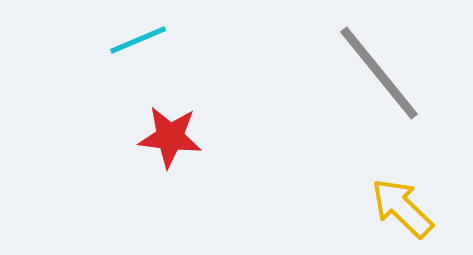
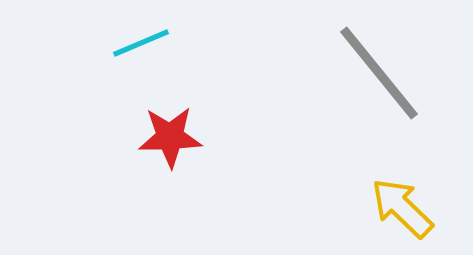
cyan line: moved 3 px right, 3 px down
red star: rotated 8 degrees counterclockwise
